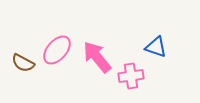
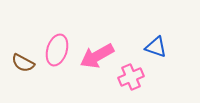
pink ellipse: rotated 24 degrees counterclockwise
pink arrow: moved 1 px up; rotated 80 degrees counterclockwise
pink cross: moved 1 px down; rotated 15 degrees counterclockwise
